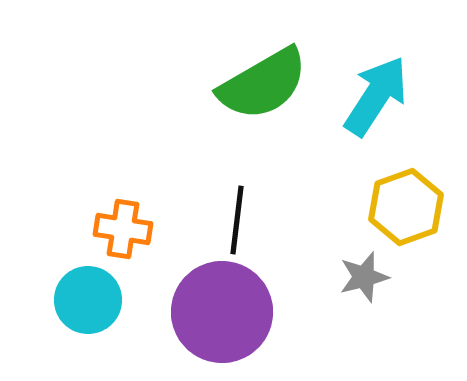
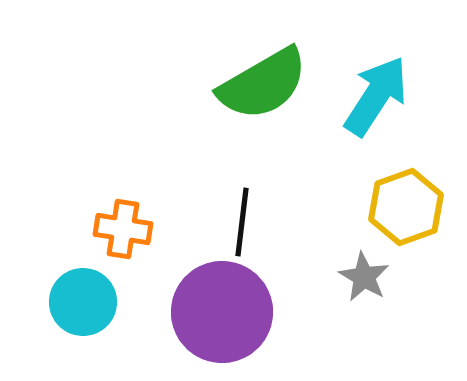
black line: moved 5 px right, 2 px down
gray star: rotated 27 degrees counterclockwise
cyan circle: moved 5 px left, 2 px down
